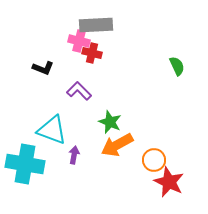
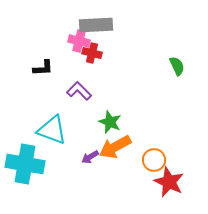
black L-shape: rotated 25 degrees counterclockwise
orange arrow: moved 2 px left, 2 px down
purple arrow: moved 16 px right, 2 px down; rotated 132 degrees counterclockwise
